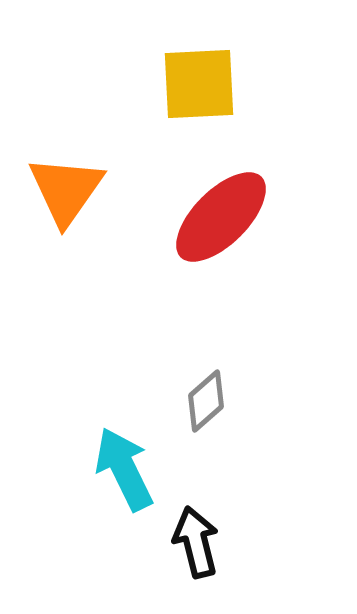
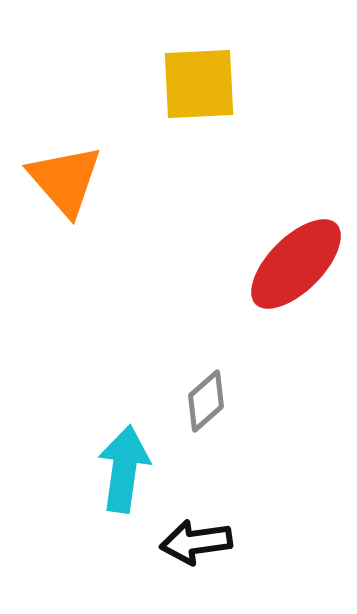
orange triangle: moved 1 px left, 10 px up; rotated 16 degrees counterclockwise
red ellipse: moved 75 px right, 47 px down
cyan arrow: rotated 34 degrees clockwise
black arrow: rotated 84 degrees counterclockwise
